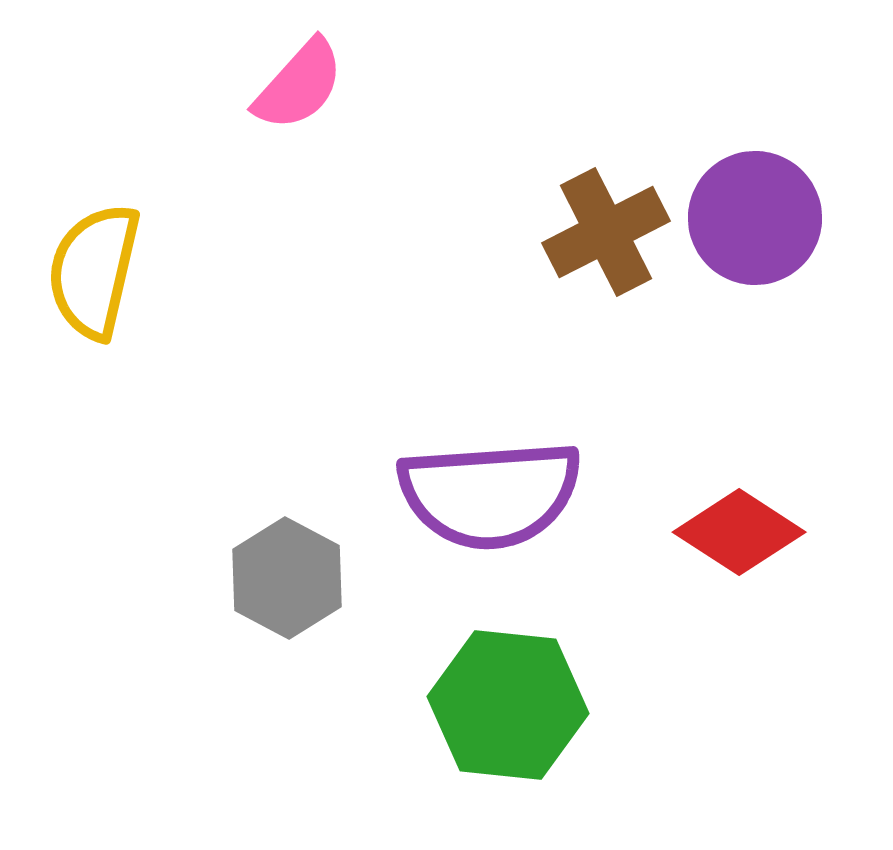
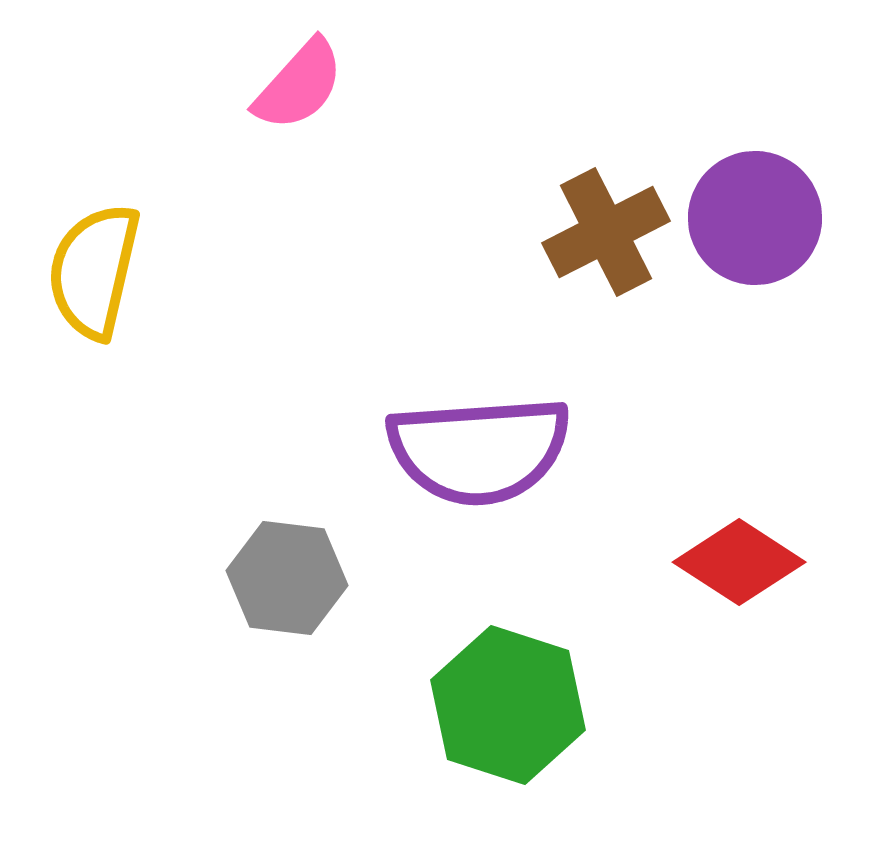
purple semicircle: moved 11 px left, 44 px up
red diamond: moved 30 px down
gray hexagon: rotated 21 degrees counterclockwise
green hexagon: rotated 12 degrees clockwise
